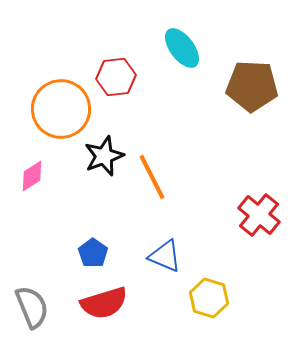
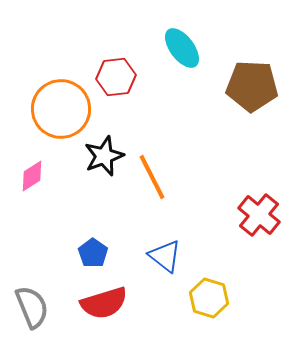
blue triangle: rotated 15 degrees clockwise
